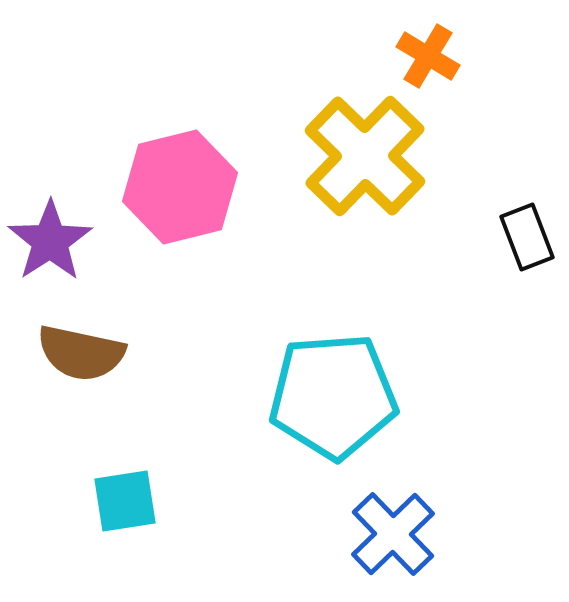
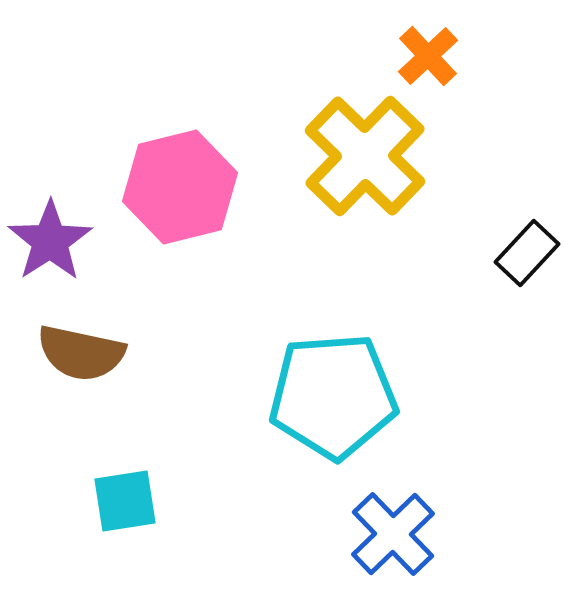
orange cross: rotated 16 degrees clockwise
black rectangle: moved 16 px down; rotated 64 degrees clockwise
